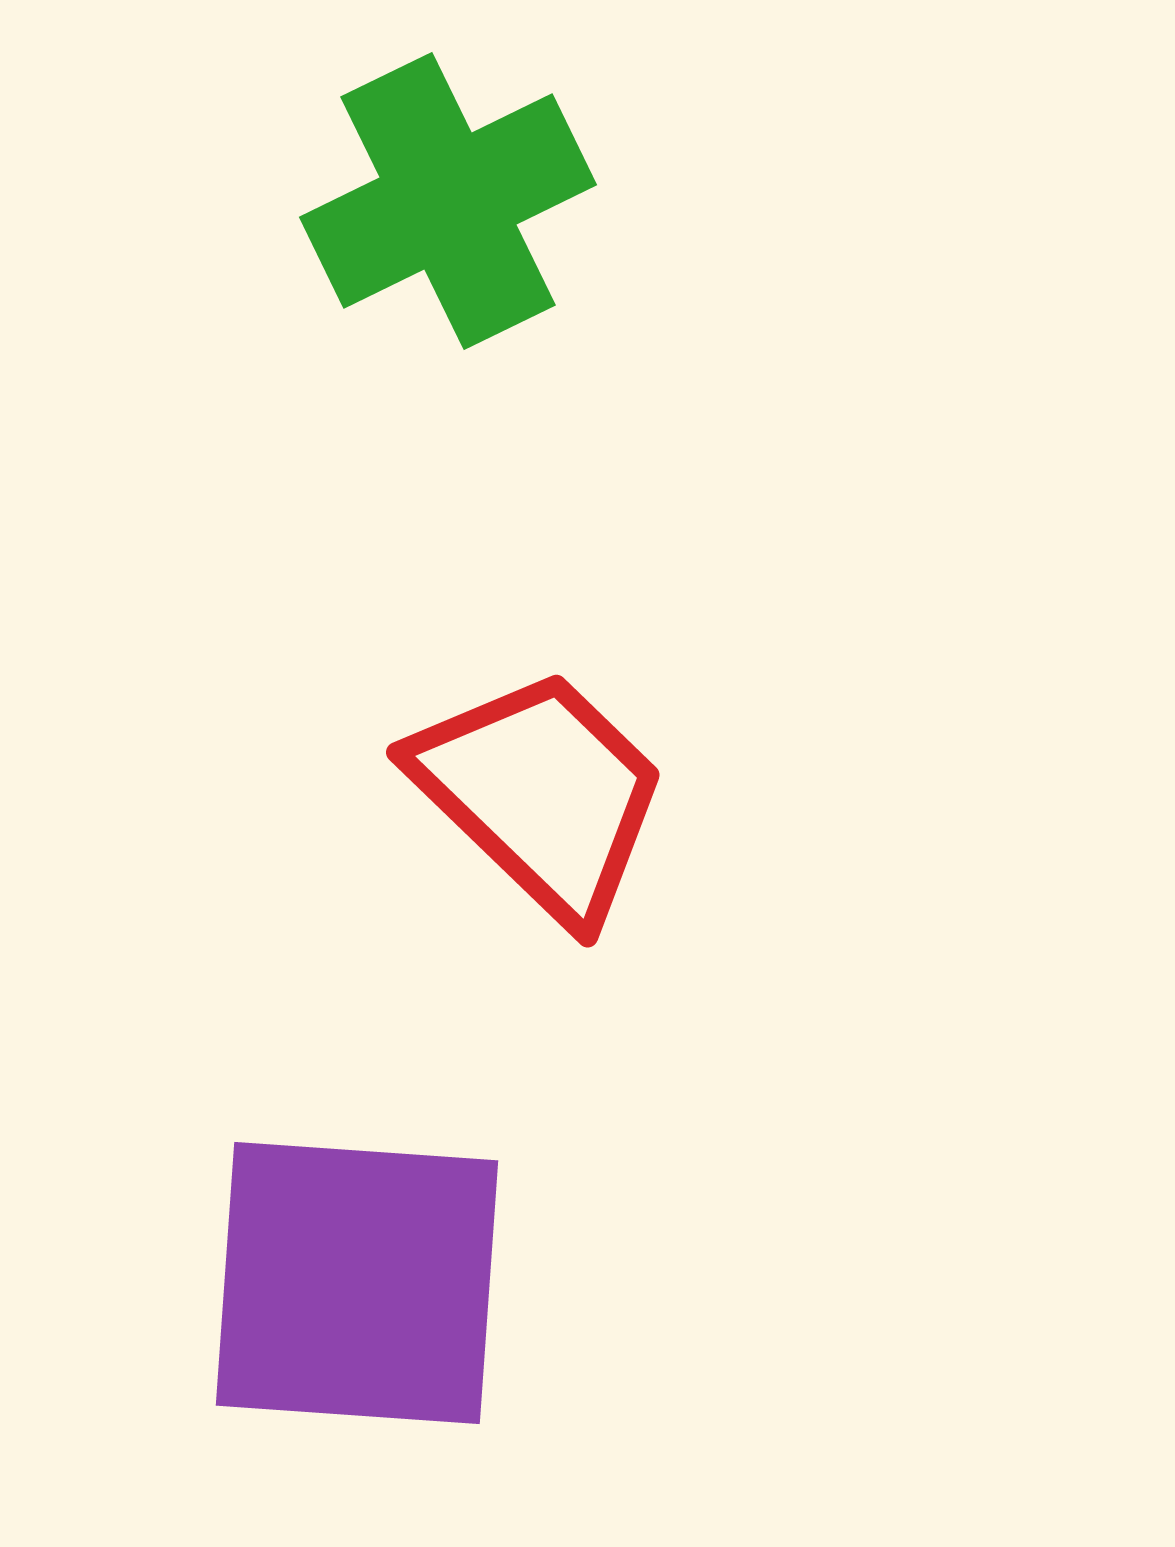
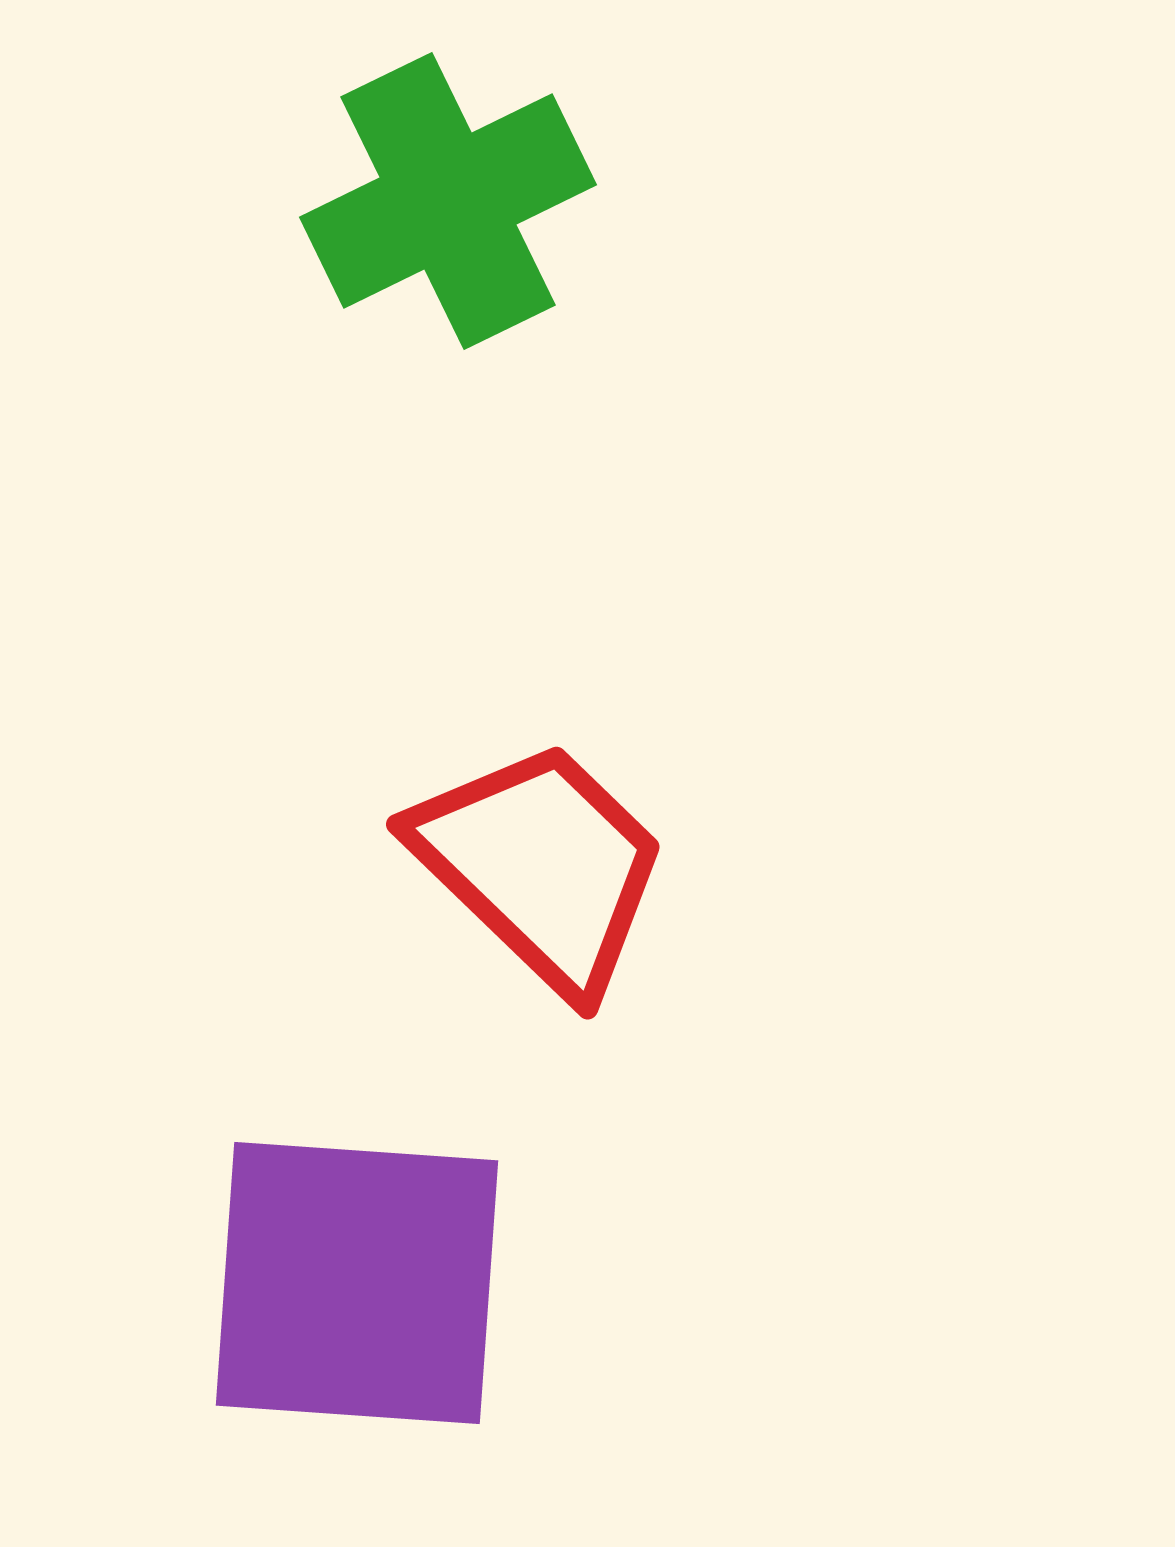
red trapezoid: moved 72 px down
